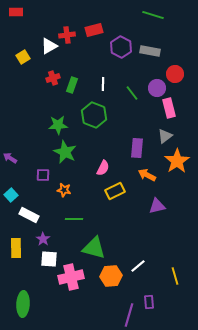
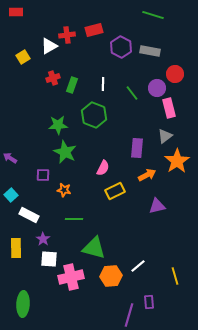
orange arrow at (147, 175): rotated 126 degrees clockwise
